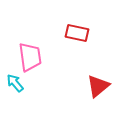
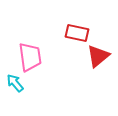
red triangle: moved 30 px up
